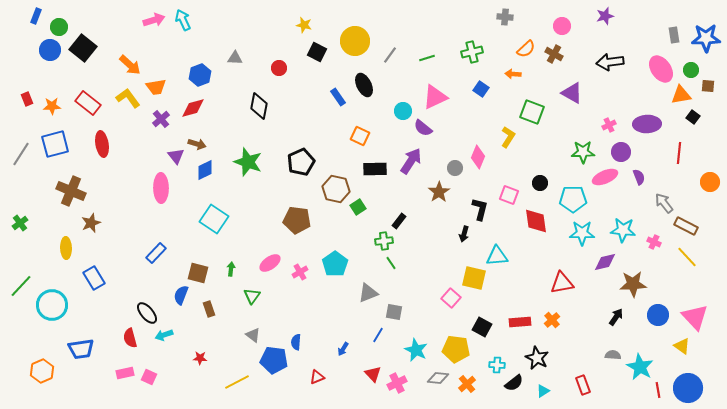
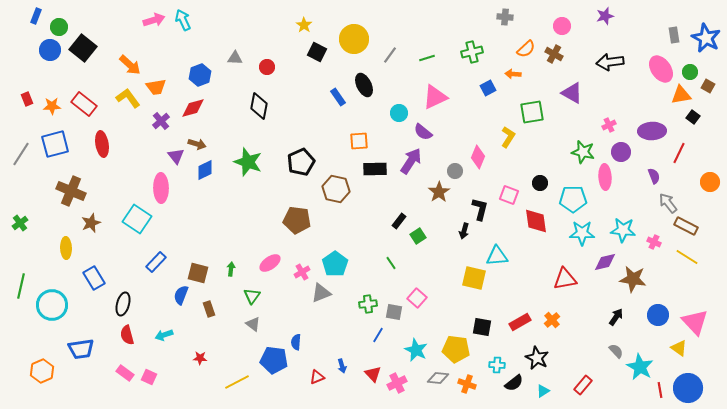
yellow star at (304, 25): rotated 21 degrees clockwise
blue star at (706, 38): rotated 28 degrees clockwise
yellow circle at (355, 41): moved 1 px left, 2 px up
red circle at (279, 68): moved 12 px left, 1 px up
green circle at (691, 70): moved 1 px left, 2 px down
brown square at (708, 86): rotated 24 degrees clockwise
blue square at (481, 89): moved 7 px right, 1 px up; rotated 28 degrees clockwise
red rectangle at (88, 103): moved 4 px left, 1 px down
cyan circle at (403, 111): moved 4 px left, 2 px down
green square at (532, 112): rotated 30 degrees counterclockwise
purple cross at (161, 119): moved 2 px down
purple ellipse at (647, 124): moved 5 px right, 7 px down
purple semicircle at (423, 128): moved 4 px down
orange square at (360, 136): moved 1 px left, 5 px down; rotated 30 degrees counterclockwise
green star at (583, 152): rotated 15 degrees clockwise
red line at (679, 153): rotated 20 degrees clockwise
gray circle at (455, 168): moved 3 px down
pink ellipse at (605, 177): rotated 70 degrees counterclockwise
purple semicircle at (639, 177): moved 15 px right, 1 px up
gray arrow at (664, 203): moved 4 px right
green square at (358, 207): moved 60 px right, 29 px down
cyan square at (214, 219): moved 77 px left
black arrow at (464, 234): moved 3 px up
green cross at (384, 241): moved 16 px left, 63 px down
blue rectangle at (156, 253): moved 9 px down
yellow line at (687, 257): rotated 15 degrees counterclockwise
pink cross at (300, 272): moved 2 px right
red triangle at (562, 283): moved 3 px right, 4 px up
brown star at (633, 284): moved 5 px up; rotated 12 degrees clockwise
green line at (21, 286): rotated 30 degrees counterclockwise
gray triangle at (368, 293): moved 47 px left
pink square at (451, 298): moved 34 px left
black ellipse at (147, 313): moved 24 px left, 9 px up; rotated 55 degrees clockwise
pink triangle at (695, 317): moved 5 px down
red rectangle at (520, 322): rotated 25 degrees counterclockwise
black square at (482, 327): rotated 18 degrees counterclockwise
gray triangle at (253, 335): moved 11 px up
red semicircle at (130, 338): moved 3 px left, 3 px up
yellow triangle at (682, 346): moved 3 px left, 2 px down
blue arrow at (343, 349): moved 1 px left, 17 px down; rotated 48 degrees counterclockwise
gray semicircle at (613, 355): moved 3 px right, 4 px up; rotated 42 degrees clockwise
pink rectangle at (125, 373): rotated 48 degrees clockwise
orange cross at (467, 384): rotated 30 degrees counterclockwise
red rectangle at (583, 385): rotated 60 degrees clockwise
red line at (658, 390): moved 2 px right
